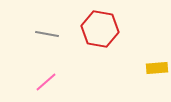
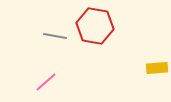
red hexagon: moved 5 px left, 3 px up
gray line: moved 8 px right, 2 px down
